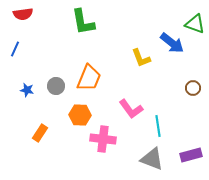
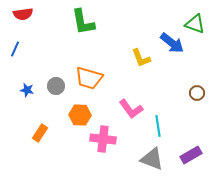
orange trapezoid: rotated 84 degrees clockwise
brown circle: moved 4 px right, 5 px down
purple rectangle: rotated 15 degrees counterclockwise
